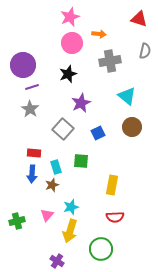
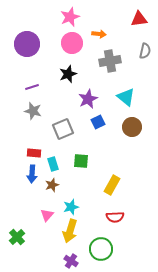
red triangle: rotated 24 degrees counterclockwise
purple circle: moved 4 px right, 21 px up
cyan triangle: moved 1 px left, 1 px down
purple star: moved 7 px right, 4 px up
gray star: moved 3 px right, 2 px down; rotated 18 degrees counterclockwise
gray square: rotated 25 degrees clockwise
blue square: moved 11 px up
cyan rectangle: moved 3 px left, 3 px up
yellow rectangle: rotated 18 degrees clockwise
green cross: moved 16 px down; rotated 28 degrees counterclockwise
purple cross: moved 14 px right
